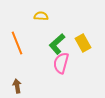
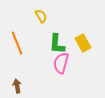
yellow semicircle: rotated 56 degrees clockwise
green L-shape: rotated 45 degrees counterclockwise
